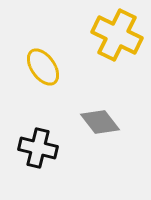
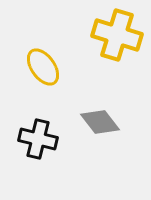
yellow cross: rotated 9 degrees counterclockwise
black cross: moved 9 px up
